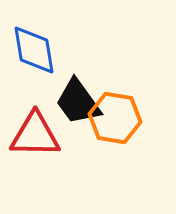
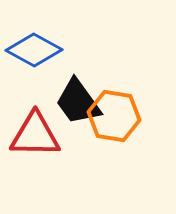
blue diamond: rotated 52 degrees counterclockwise
orange hexagon: moved 1 px left, 2 px up
